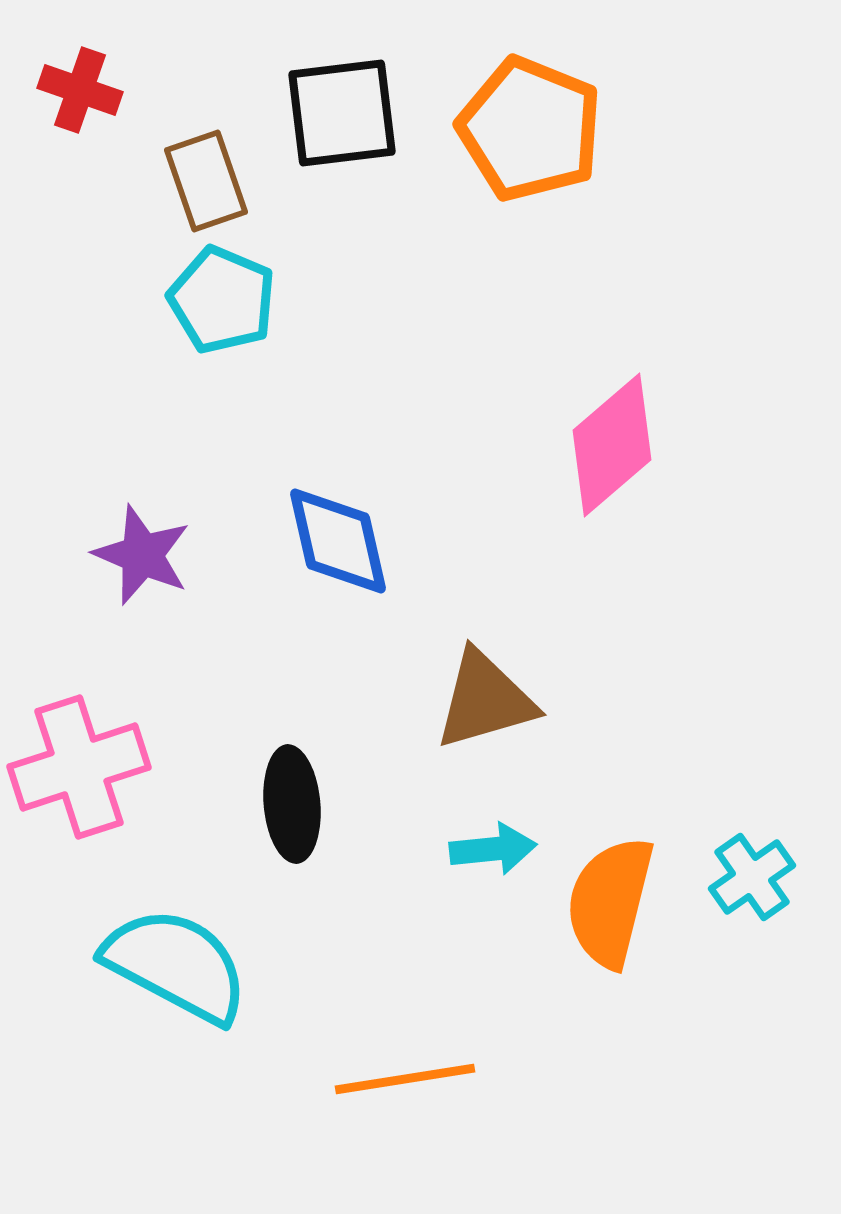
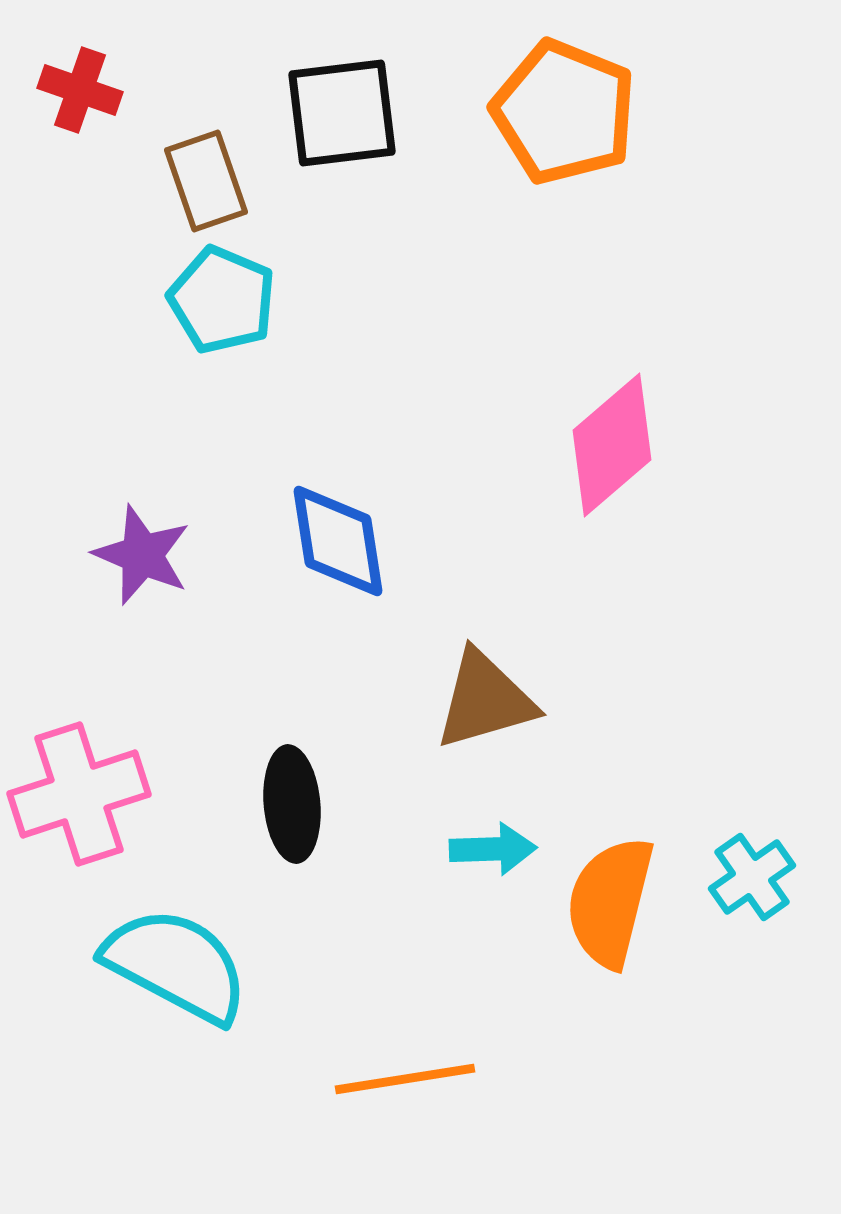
orange pentagon: moved 34 px right, 17 px up
blue diamond: rotated 4 degrees clockwise
pink cross: moved 27 px down
cyan arrow: rotated 4 degrees clockwise
